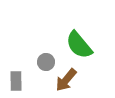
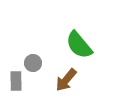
gray circle: moved 13 px left, 1 px down
